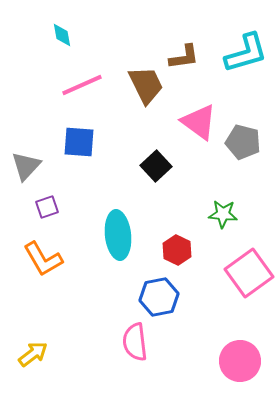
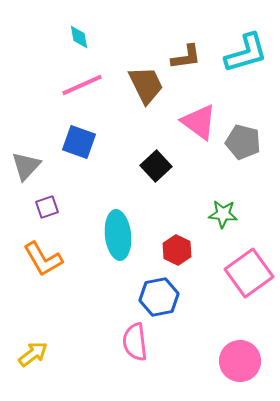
cyan diamond: moved 17 px right, 2 px down
brown L-shape: moved 2 px right
blue square: rotated 16 degrees clockwise
